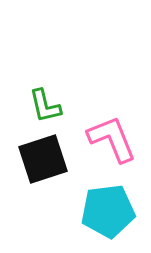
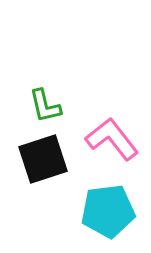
pink L-shape: rotated 16 degrees counterclockwise
